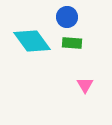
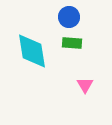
blue circle: moved 2 px right
cyan diamond: moved 10 px down; rotated 27 degrees clockwise
